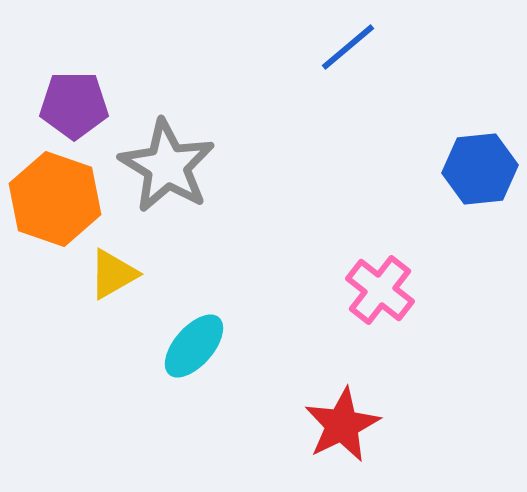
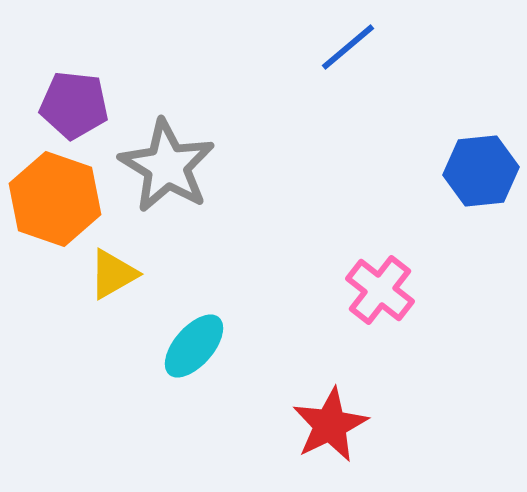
purple pentagon: rotated 6 degrees clockwise
blue hexagon: moved 1 px right, 2 px down
red star: moved 12 px left
